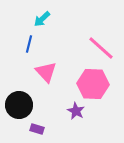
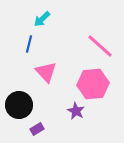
pink line: moved 1 px left, 2 px up
pink hexagon: rotated 8 degrees counterclockwise
purple rectangle: rotated 48 degrees counterclockwise
